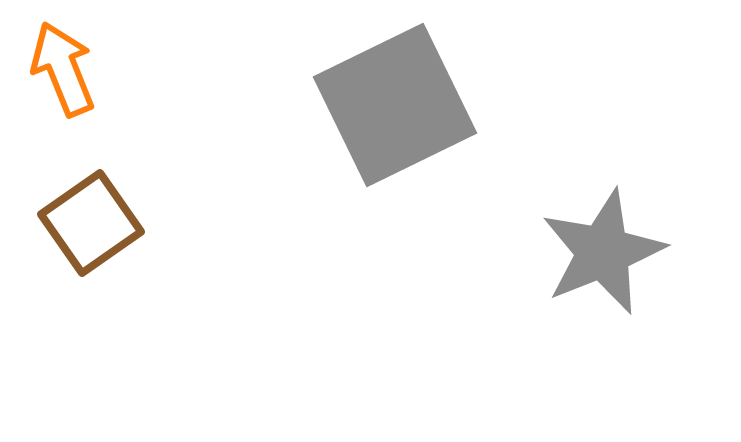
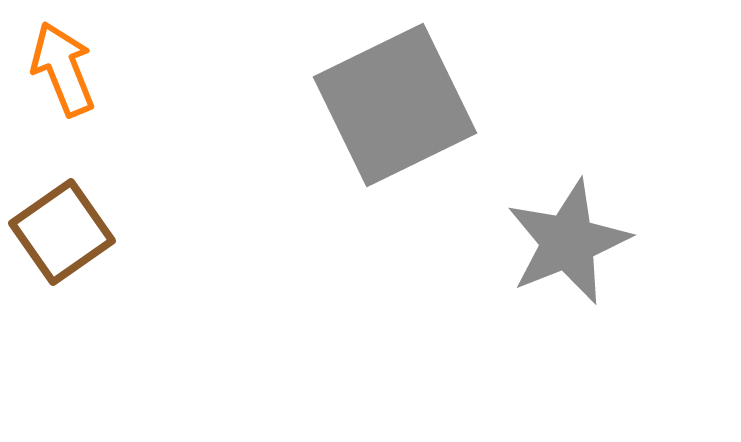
brown square: moved 29 px left, 9 px down
gray star: moved 35 px left, 10 px up
